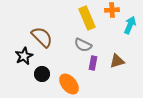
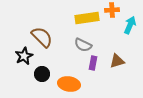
yellow rectangle: rotated 75 degrees counterclockwise
orange ellipse: rotated 40 degrees counterclockwise
